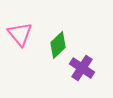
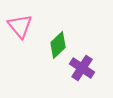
pink triangle: moved 8 px up
